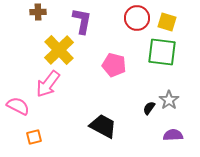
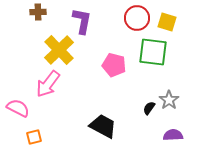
green square: moved 9 px left
pink semicircle: moved 2 px down
